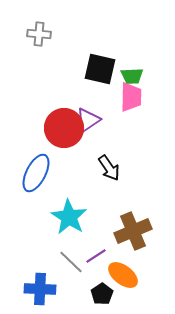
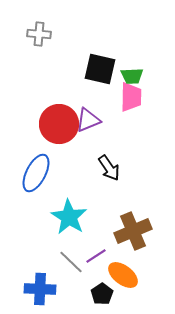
purple triangle: rotated 12 degrees clockwise
red circle: moved 5 px left, 4 px up
